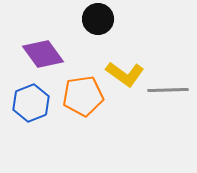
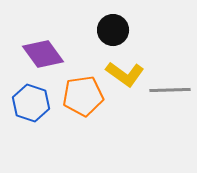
black circle: moved 15 px right, 11 px down
gray line: moved 2 px right
blue hexagon: rotated 21 degrees counterclockwise
